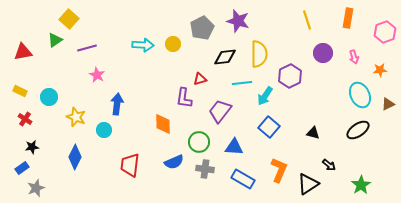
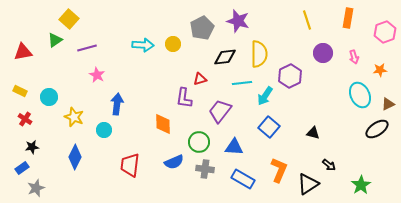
yellow star at (76, 117): moved 2 px left
black ellipse at (358, 130): moved 19 px right, 1 px up
